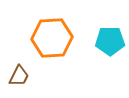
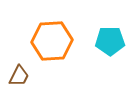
orange hexagon: moved 3 px down
